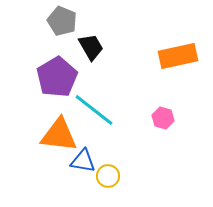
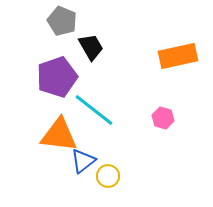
purple pentagon: rotated 12 degrees clockwise
blue triangle: rotated 48 degrees counterclockwise
